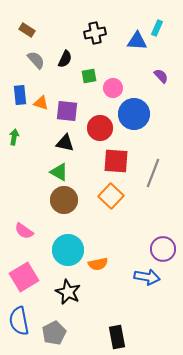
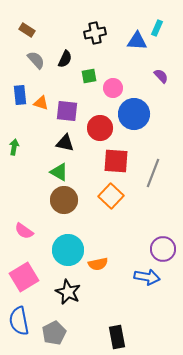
green arrow: moved 10 px down
